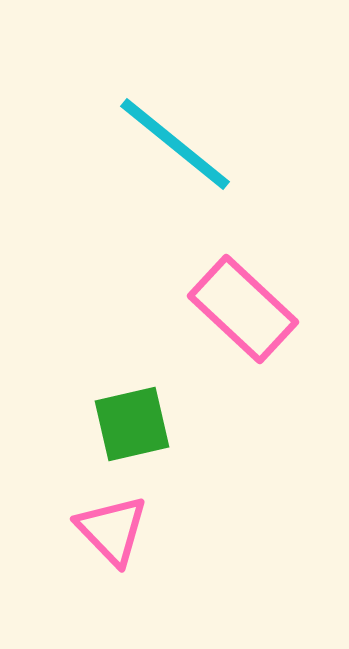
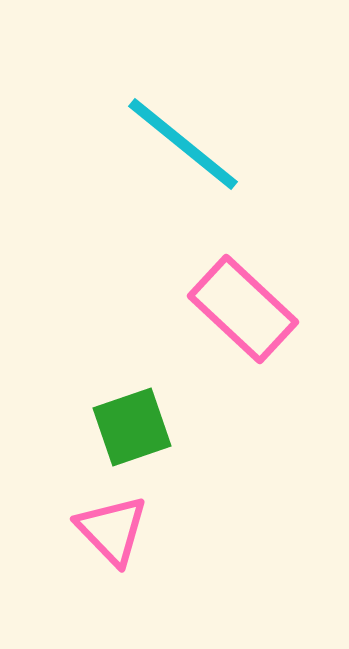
cyan line: moved 8 px right
green square: moved 3 px down; rotated 6 degrees counterclockwise
